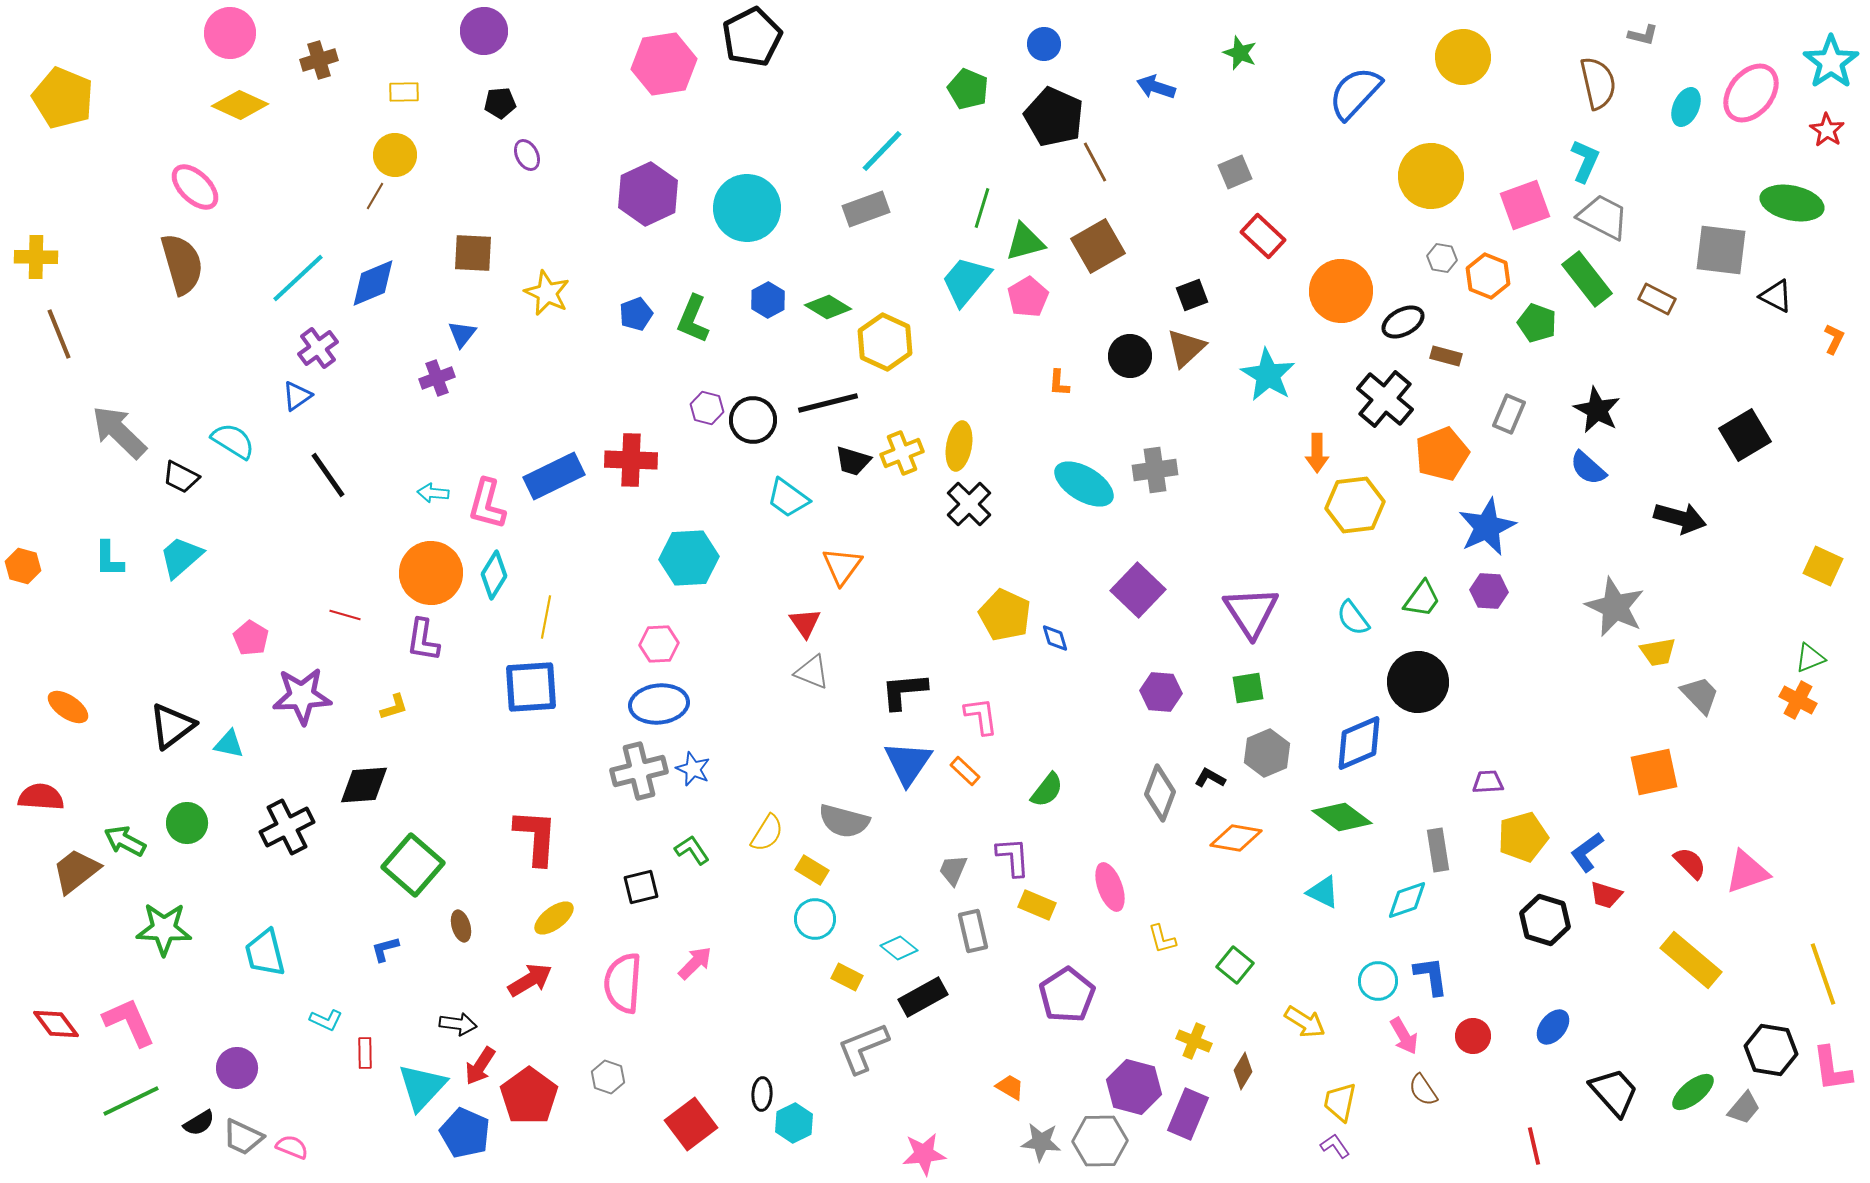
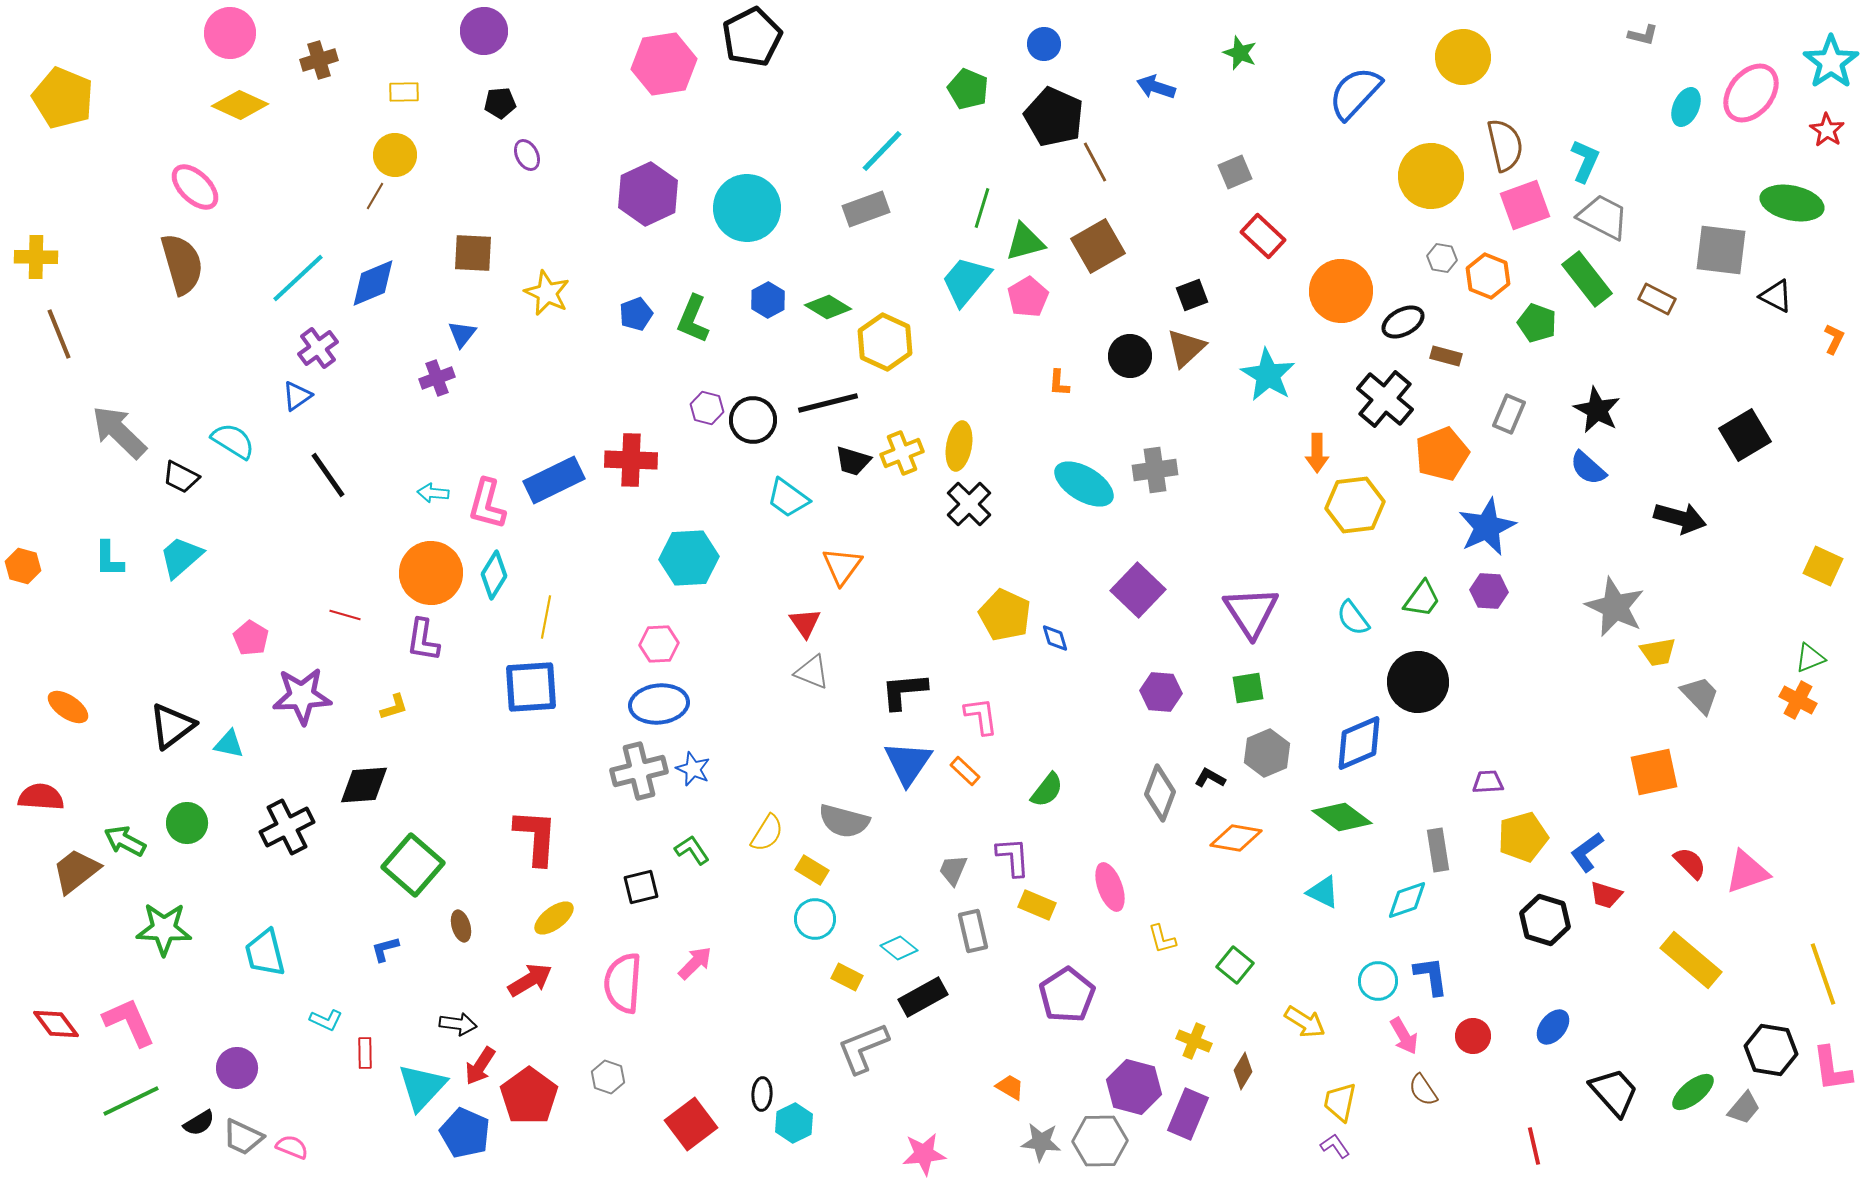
brown semicircle at (1598, 83): moved 93 px left, 62 px down
blue rectangle at (554, 476): moved 4 px down
